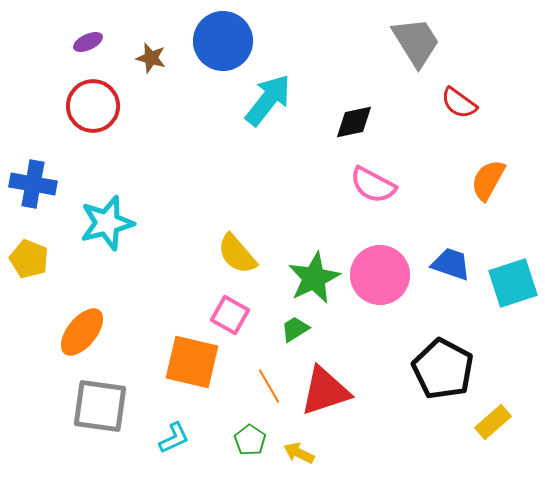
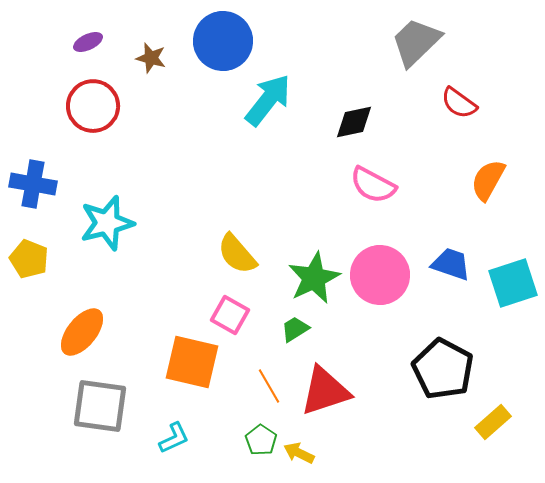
gray trapezoid: rotated 102 degrees counterclockwise
green pentagon: moved 11 px right
